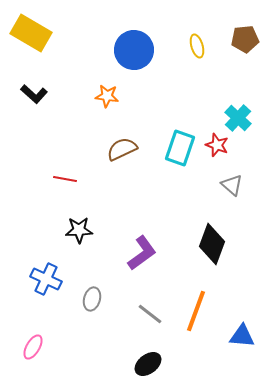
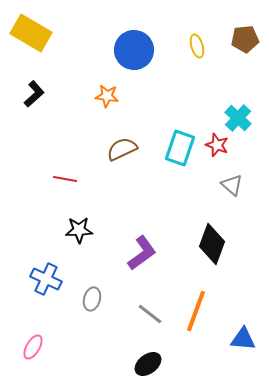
black L-shape: rotated 84 degrees counterclockwise
blue triangle: moved 1 px right, 3 px down
